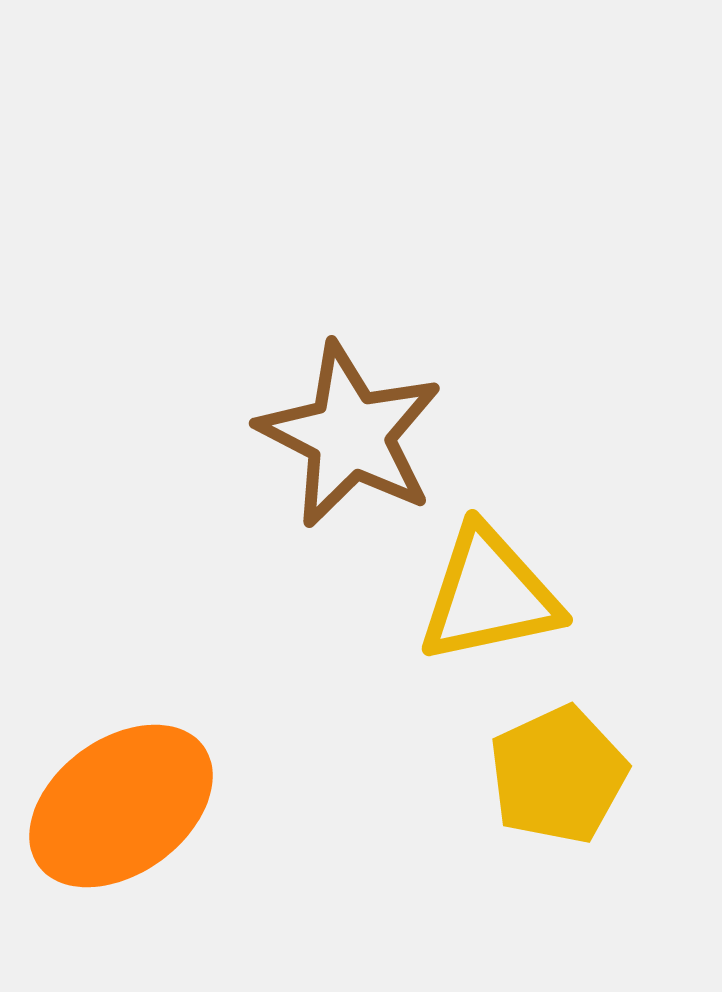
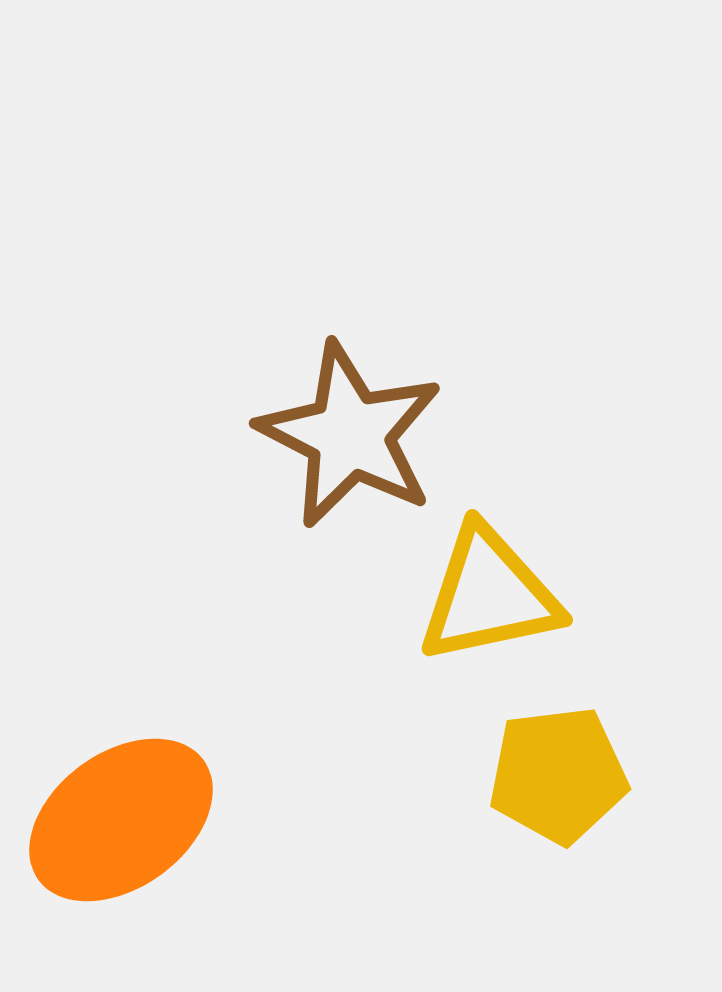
yellow pentagon: rotated 18 degrees clockwise
orange ellipse: moved 14 px down
